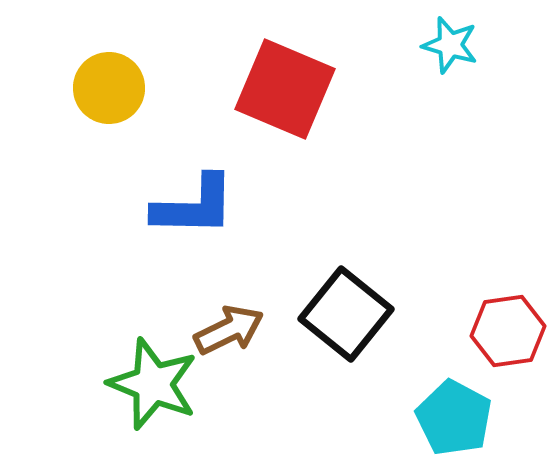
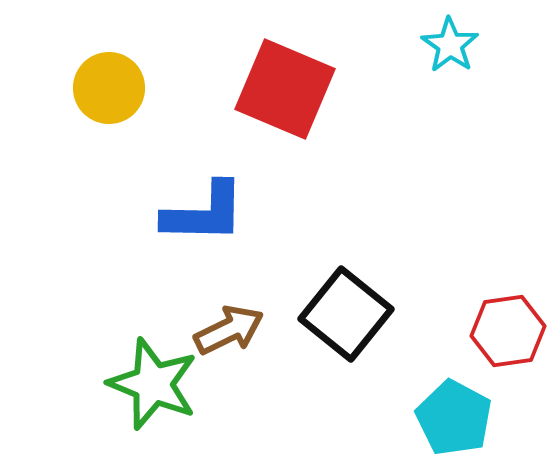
cyan star: rotated 18 degrees clockwise
blue L-shape: moved 10 px right, 7 px down
